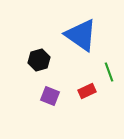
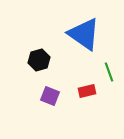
blue triangle: moved 3 px right, 1 px up
red rectangle: rotated 12 degrees clockwise
